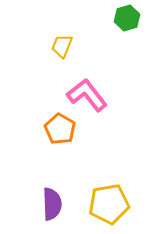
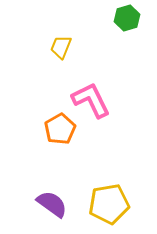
yellow trapezoid: moved 1 px left, 1 px down
pink L-shape: moved 4 px right, 5 px down; rotated 12 degrees clockwise
orange pentagon: rotated 12 degrees clockwise
purple semicircle: rotated 52 degrees counterclockwise
